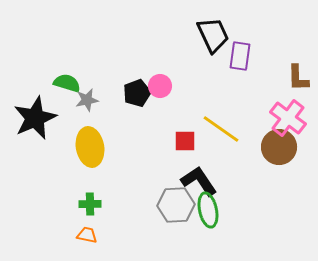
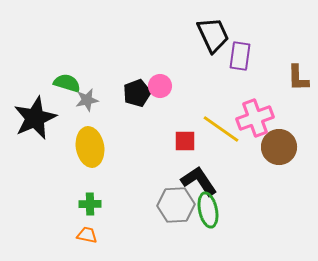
pink cross: moved 33 px left; rotated 33 degrees clockwise
